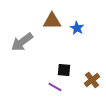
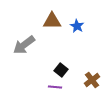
blue star: moved 2 px up
gray arrow: moved 2 px right, 3 px down
black square: moved 3 px left; rotated 32 degrees clockwise
purple line: rotated 24 degrees counterclockwise
